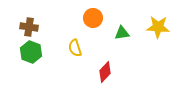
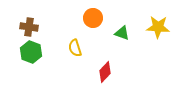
green triangle: rotated 28 degrees clockwise
